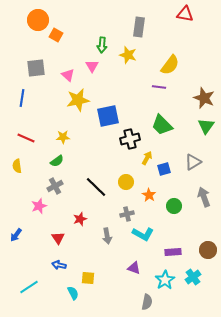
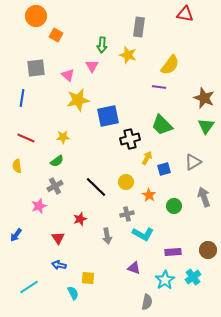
orange circle at (38, 20): moved 2 px left, 4 px up
